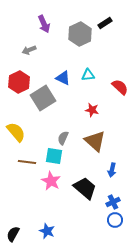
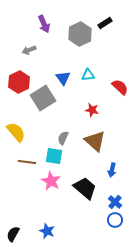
blue triangle: rotated 28 degrees clockwise
blue cross: moved 2 px right; rotated 24 degrees counterclockwise
